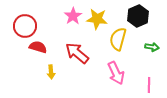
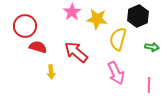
pink star: moved 1 px left, 4 px up
red arrow: moved 1 px left, 1 px up
